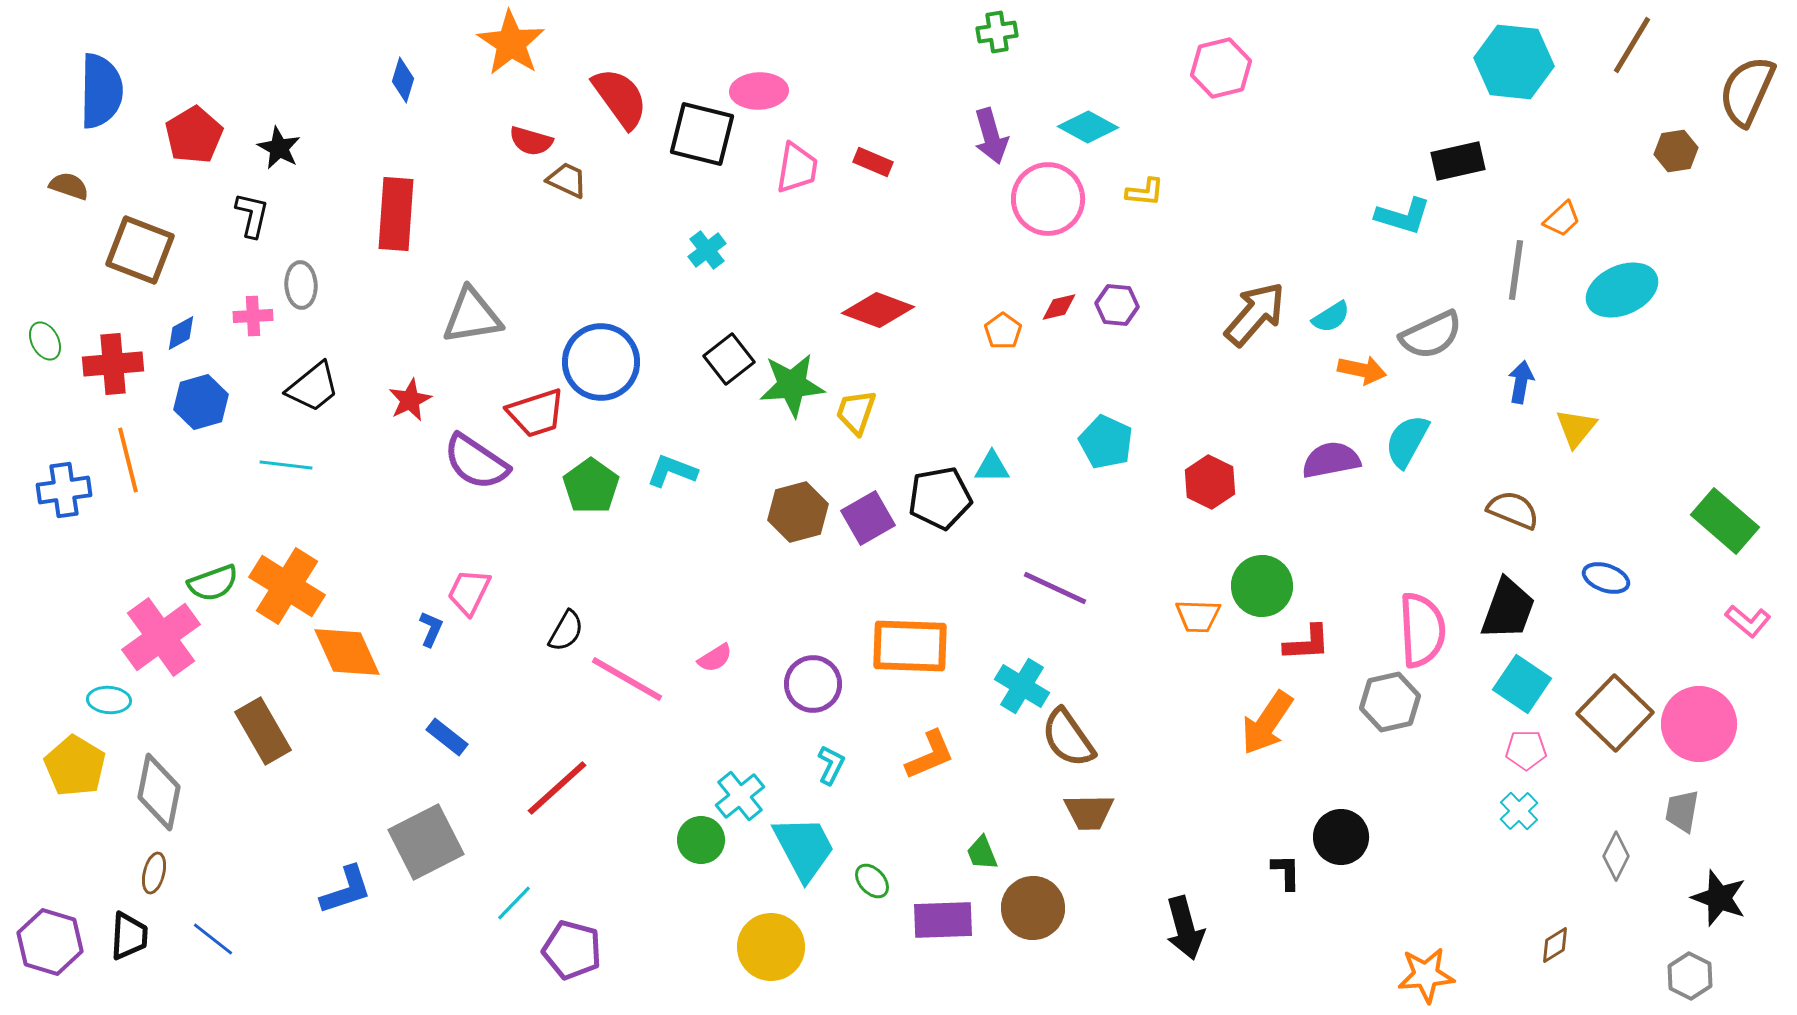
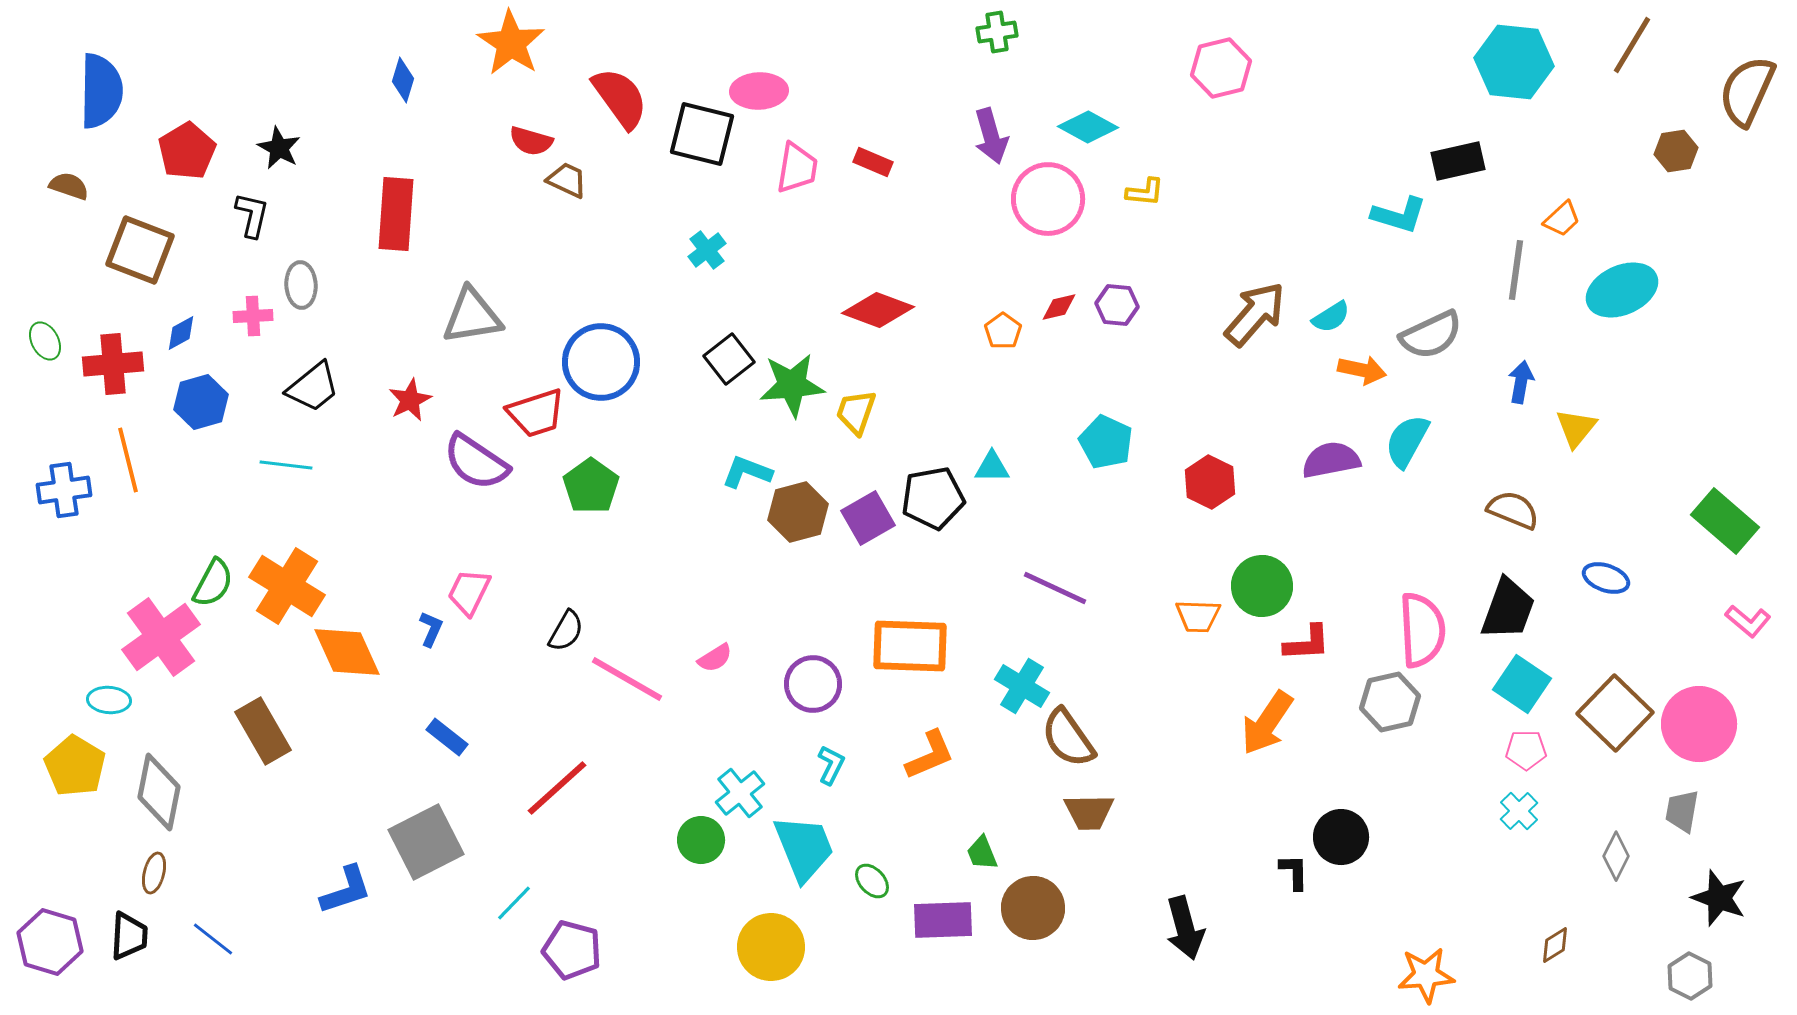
red pentagon at (194, 135): moved 7 px left, 16 px down
cyan L-shape at (1403, 216): moved 4 px left, 1 px up
cyan L-shape at (672, 471): moved 75 px right, 1 px down
black pentagon at (940, 498): moved 7 px left
green semicircle at (213, 583): rotated 42 degrees counterclockwise
cyan cross at (740, 796): moved 3 px up
cyan trapezoid at (804, 848): rotated 6 degrees clockwise
black L-shape at (1286, 872): moved 8 px right
